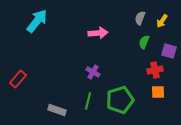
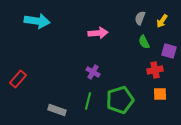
cyan arrow: rotated 60 degrees clockwise
green semicircle: rotated 48 degrees counterclockwise
orange square: moved 2 px right, 2 px down
